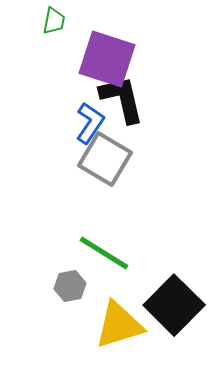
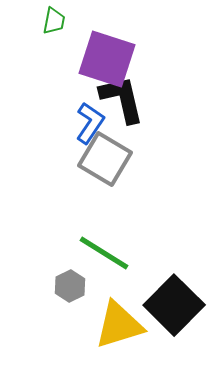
gray hexagon: rotated 16 degrees counterclockwise
